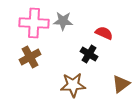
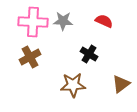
pink cross: moved 1 px left, 1 px up
red semicircle: moved 12 px up
